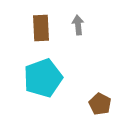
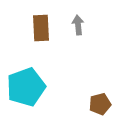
cyan pentagon: moved 17 px left, 9 px down
brown pentagon: rotated 30 degrees clockwise
